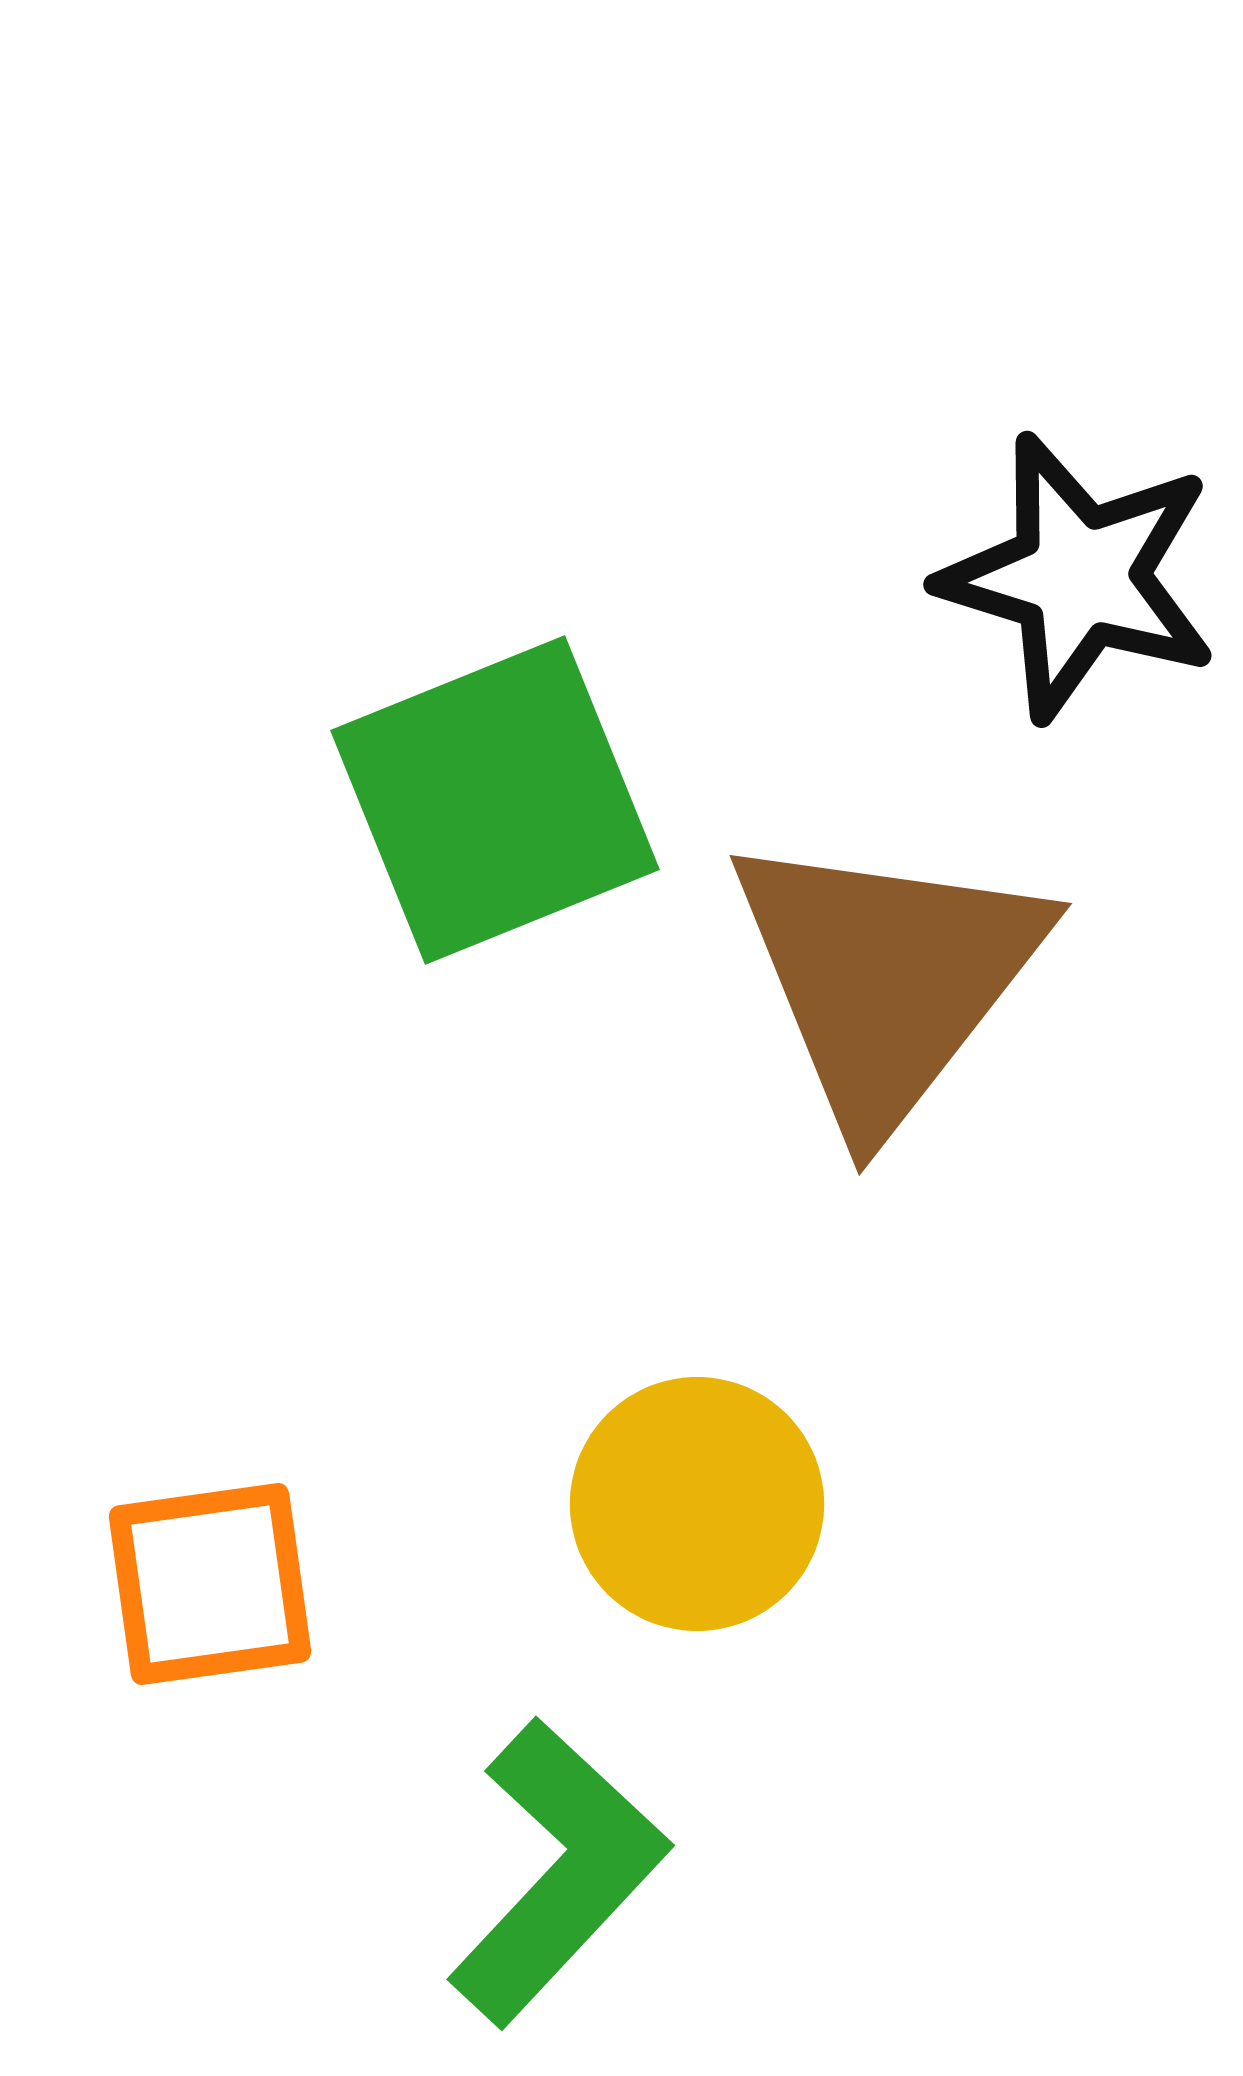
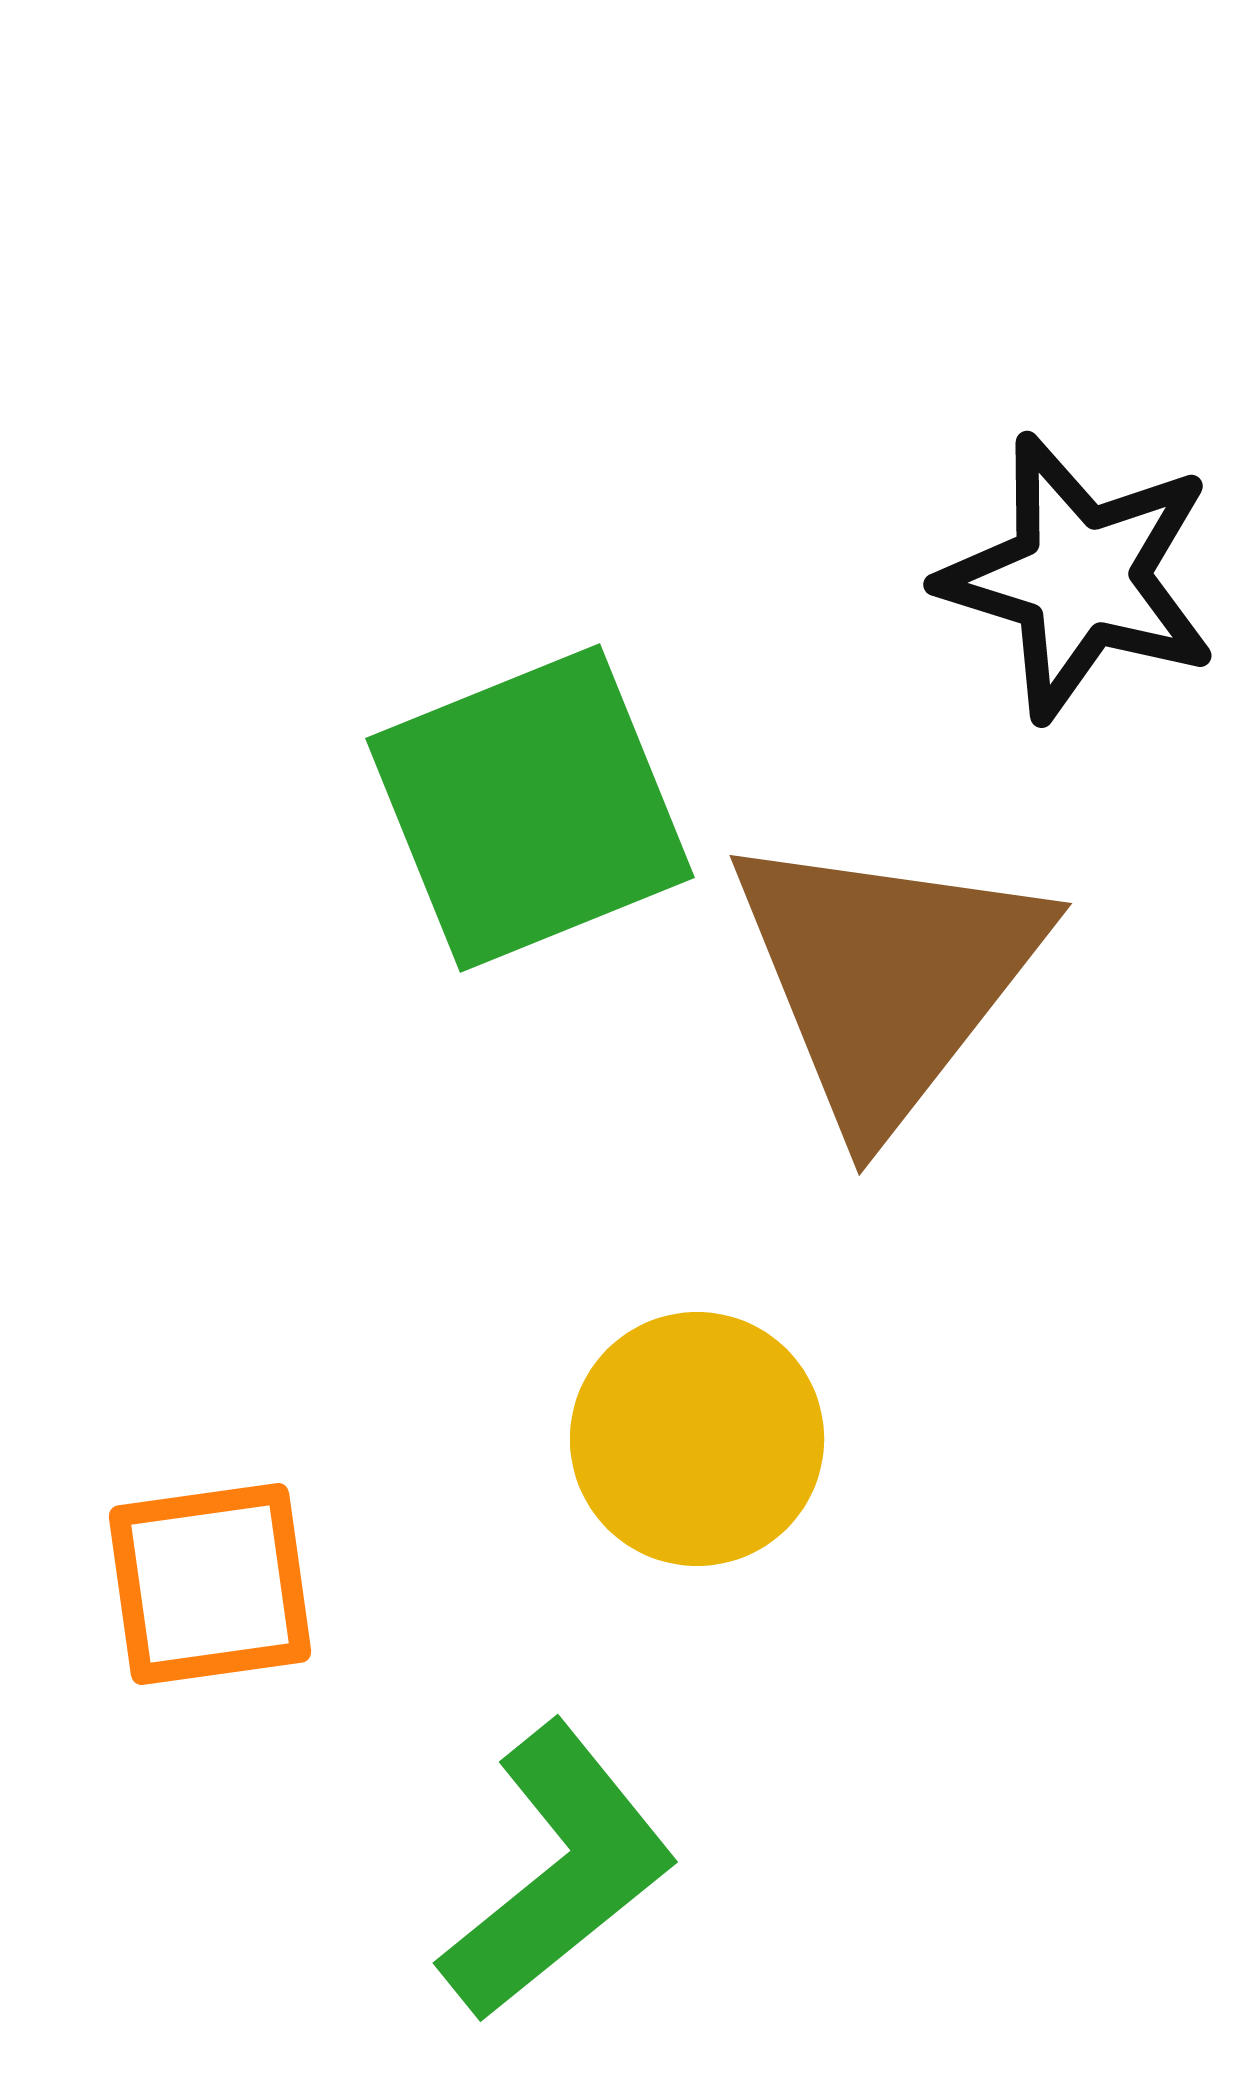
green square: moved 35 px right, 8 px down
yellow circle: moved 65 px up
green L-shape: rotated 8 degrees clockwise
